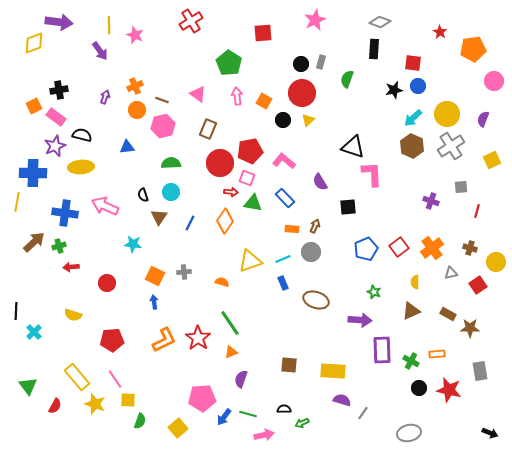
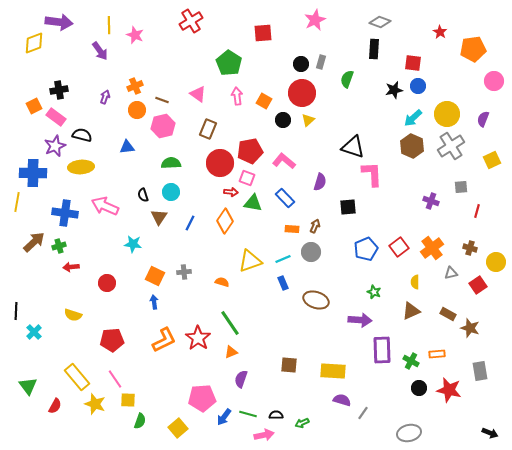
purple semicircle at (320, 182): rotated 132 degrees counterclockwise
brown star at (470, 328): rotated 18 degrees clockwise
black semicircle at (284, 409): moved 8 px left, 6 px down
